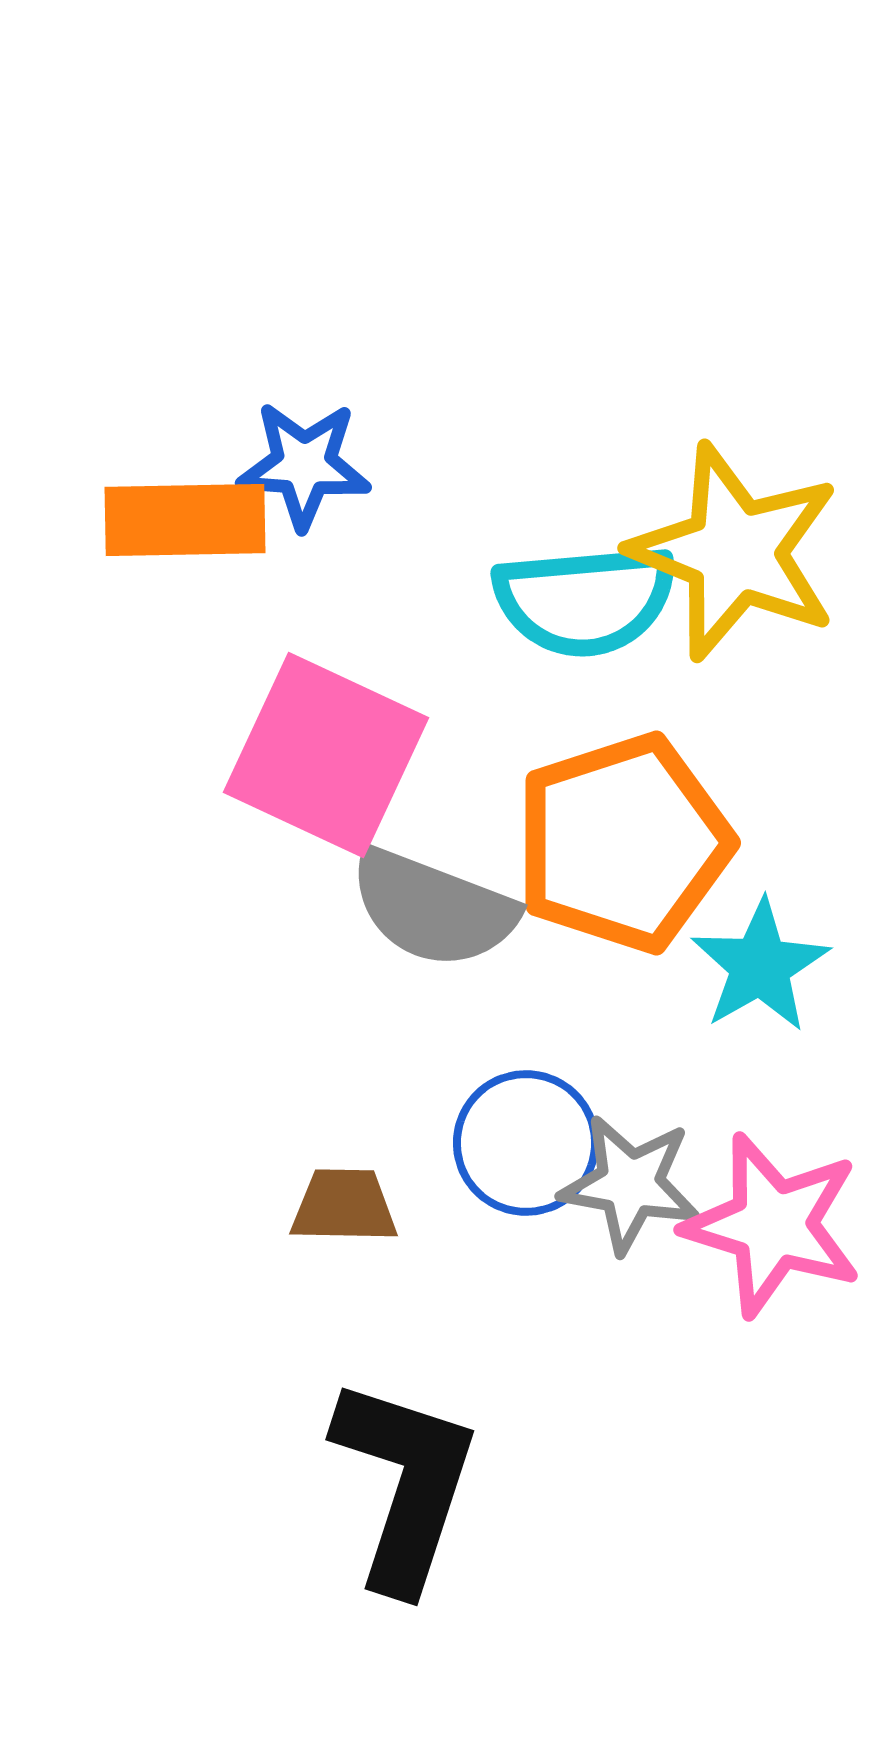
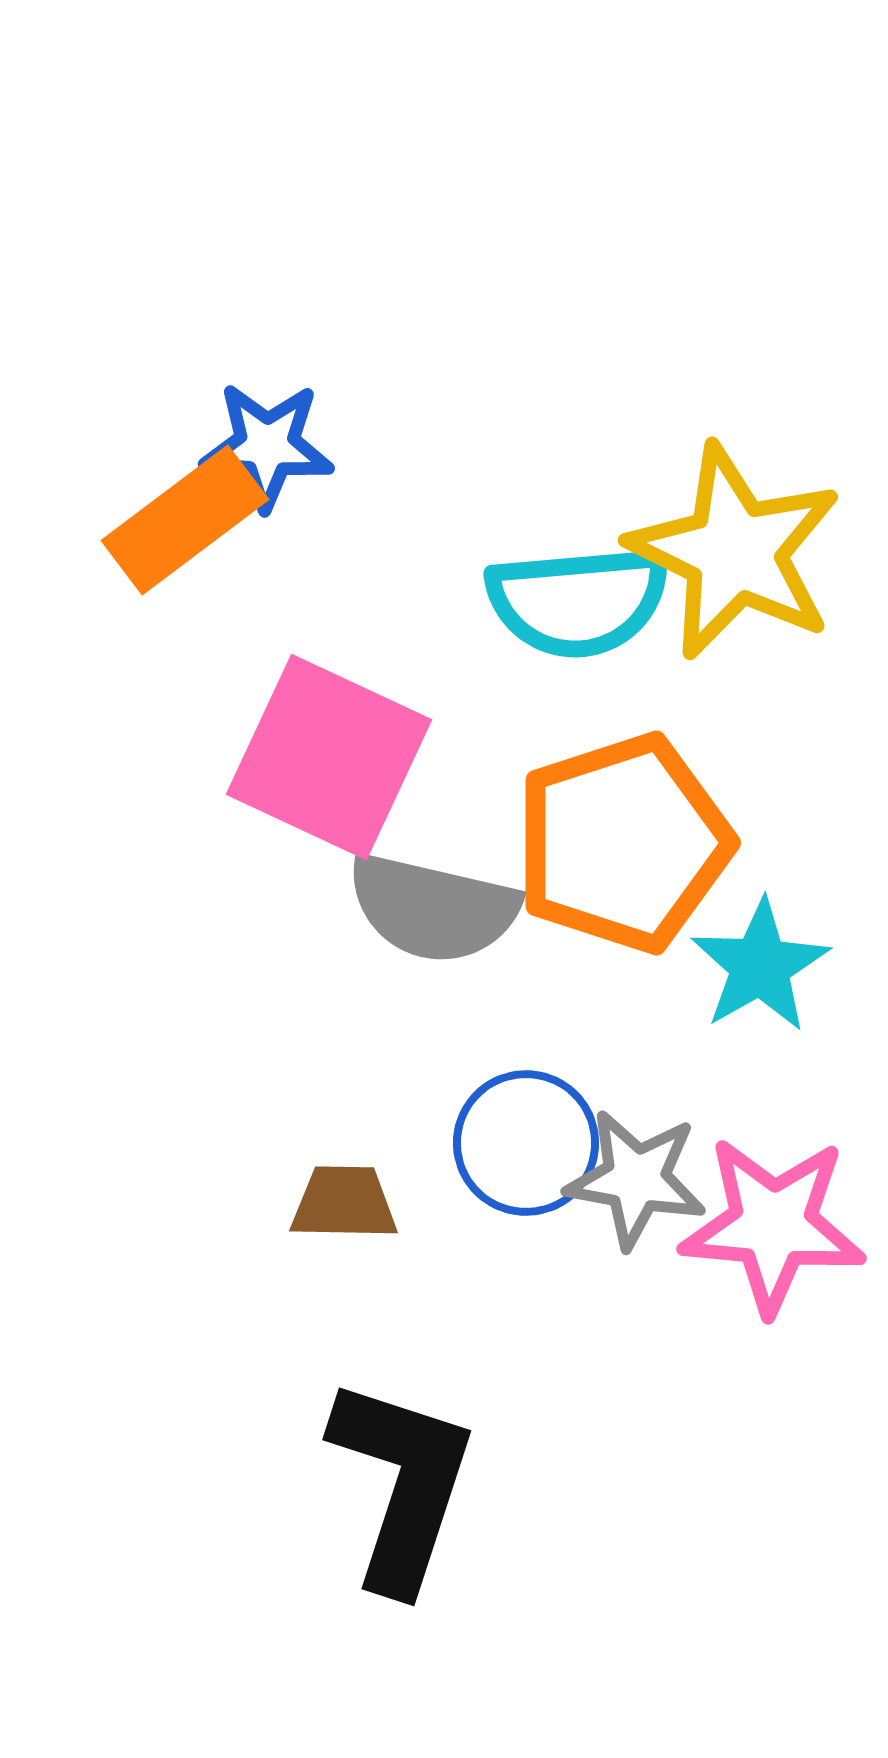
blue star: moved 37 px left, 19 px up
orange rectangle: rotated 36 degrees counterclockwise
yellow star: rotated 4 degrees clockwise
cyan semicircle: moved 7 px left, 1 px down
pink square: moved 3 px right, 2 px down
gray semicircle: rotated 8 degrees counterclockwise
gray star: moved 6 px right, 5 px up
brown trapezoid: moved 3 px up
pink star: rotated 12 degrees counterclockwise
black L-shape: moved 3 px left
